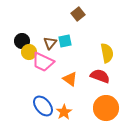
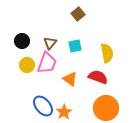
cyan square: moved 10 px right, 5 px down
yellow circle: moved 2 px left, 13 px down
pink trapezoid: moved 4 px right, 1 px down; rotated 95 degrees counterclockwise
red semicircle: moved 2 px left, 1 px down
